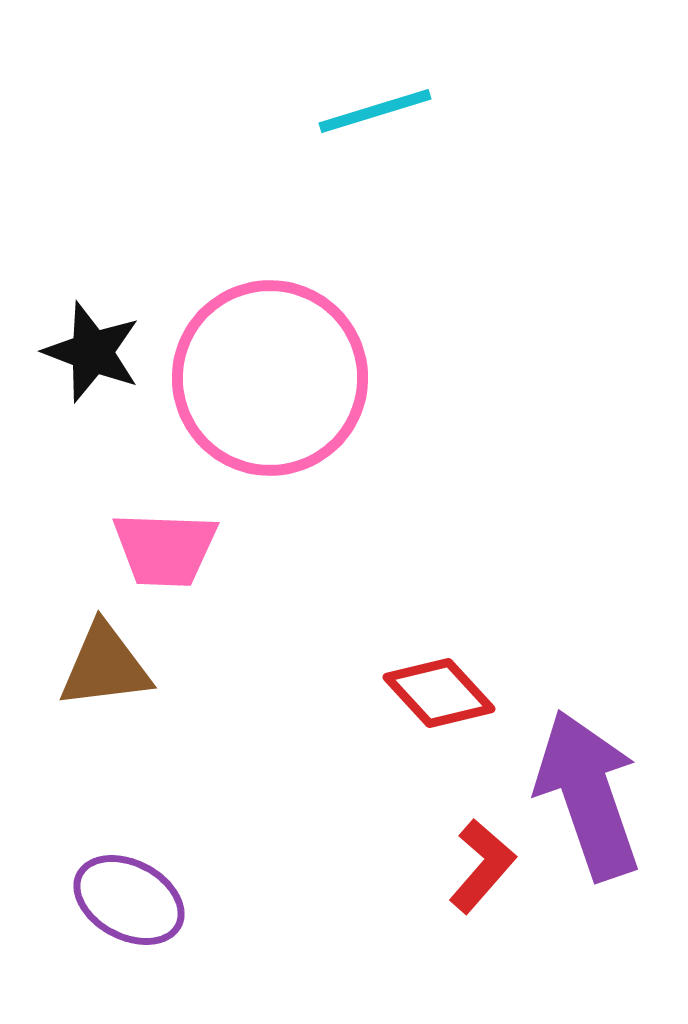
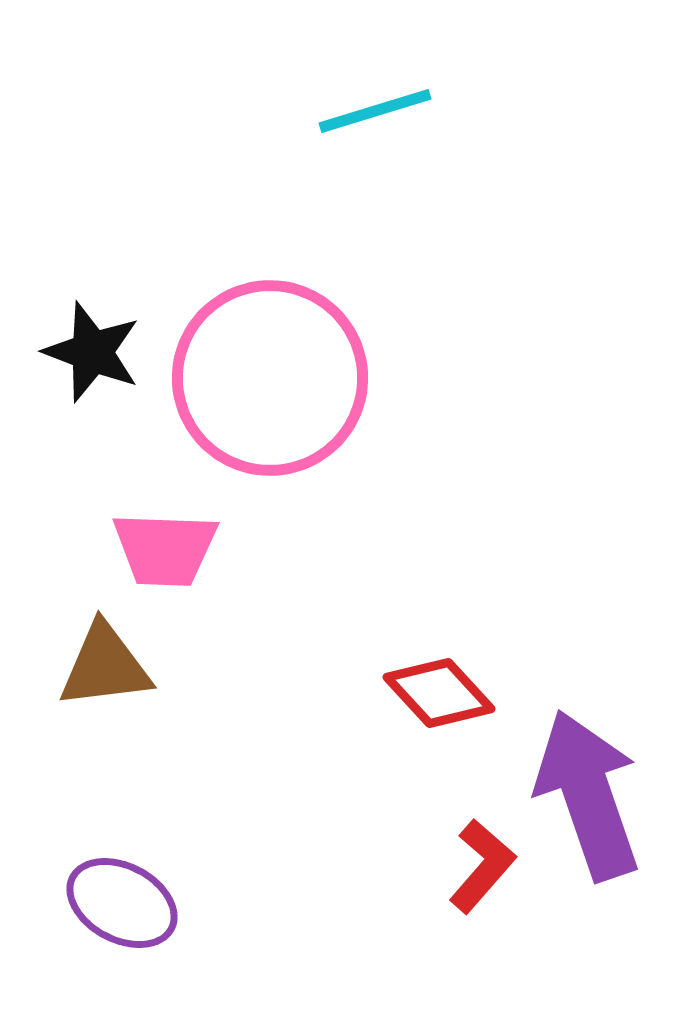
purple ellipse: moved 7 px left, 3 px down
